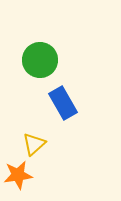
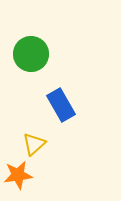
green circle: moved 9 px left, 6 px up
blue rectangle: moved 2 px left, 2 px down
